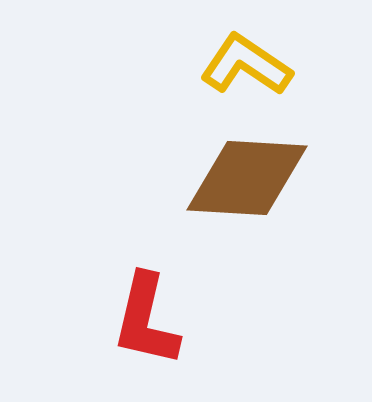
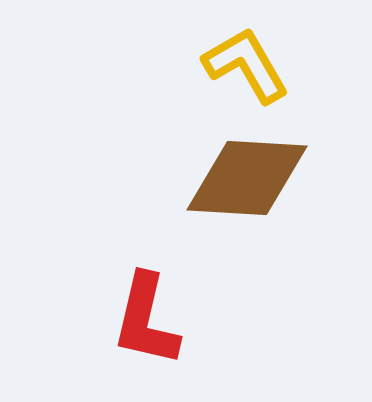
yellow L-shape: rotated 26 degrees clockwise
